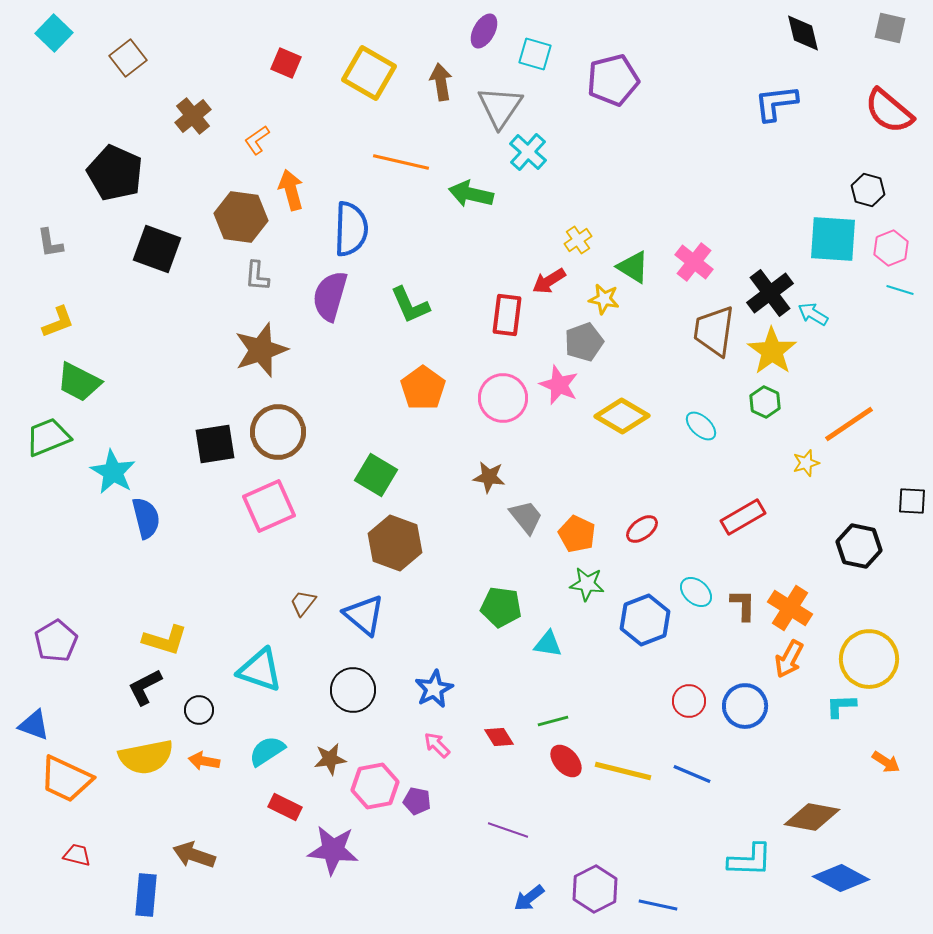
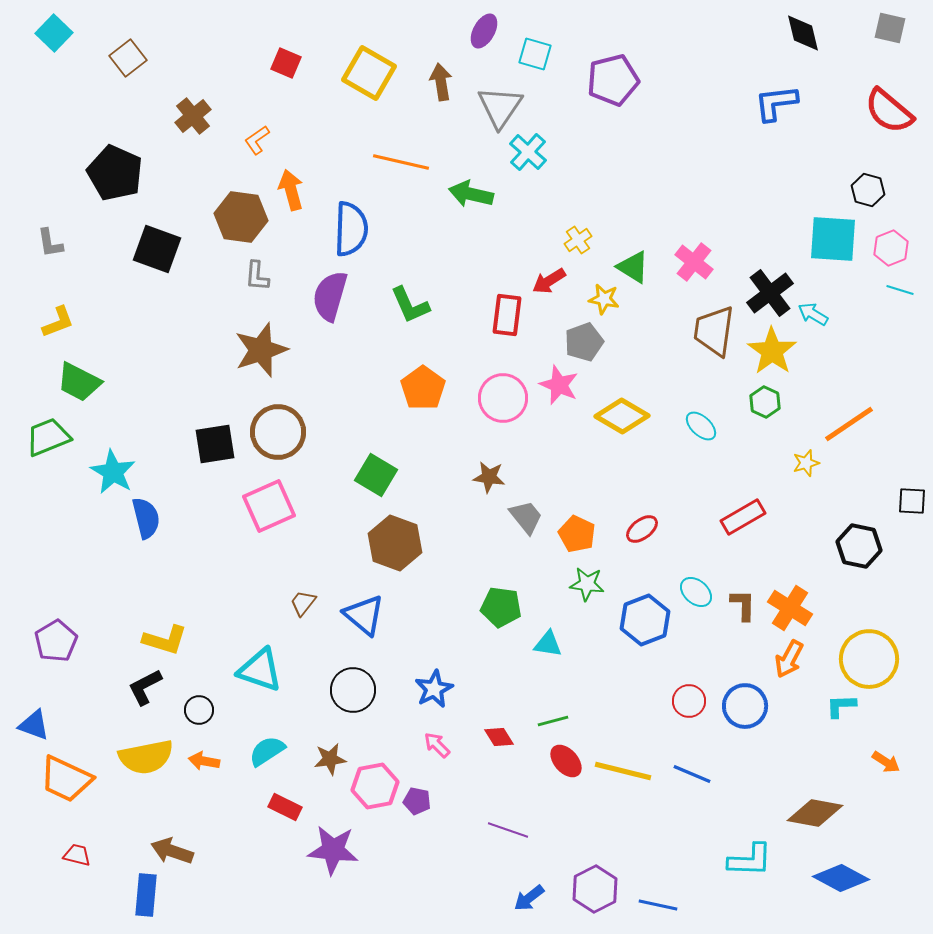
brown diamond at (812, 817): moved 3 px right, 4 px up
brown arrow at (194, 855): moved 22 px left, 4 px up
